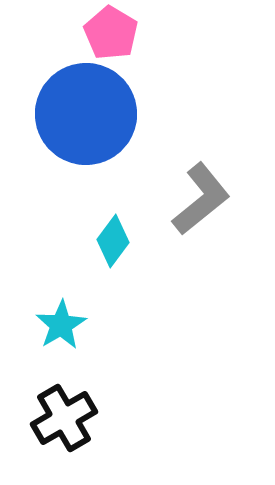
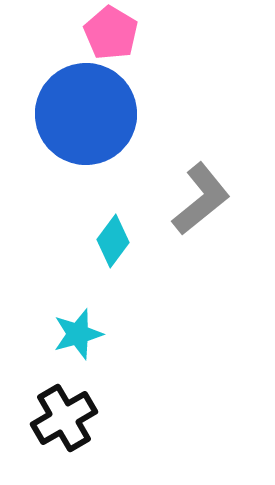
cyan star: moved 17 px right, 9 px down; rotated 15 degrees clockwise
